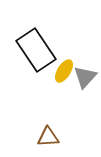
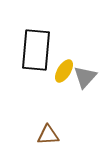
black rectangle: rotated 39 degrees clockwise
brown triangle: moved 2 px up
